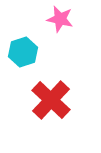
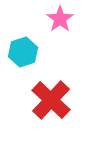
pink star: rotated 24 degrees clockwise
